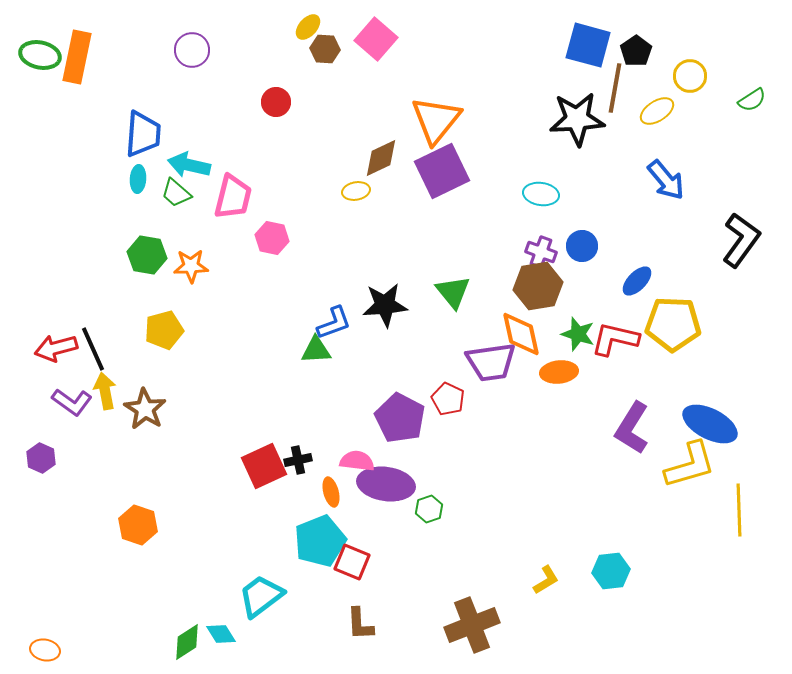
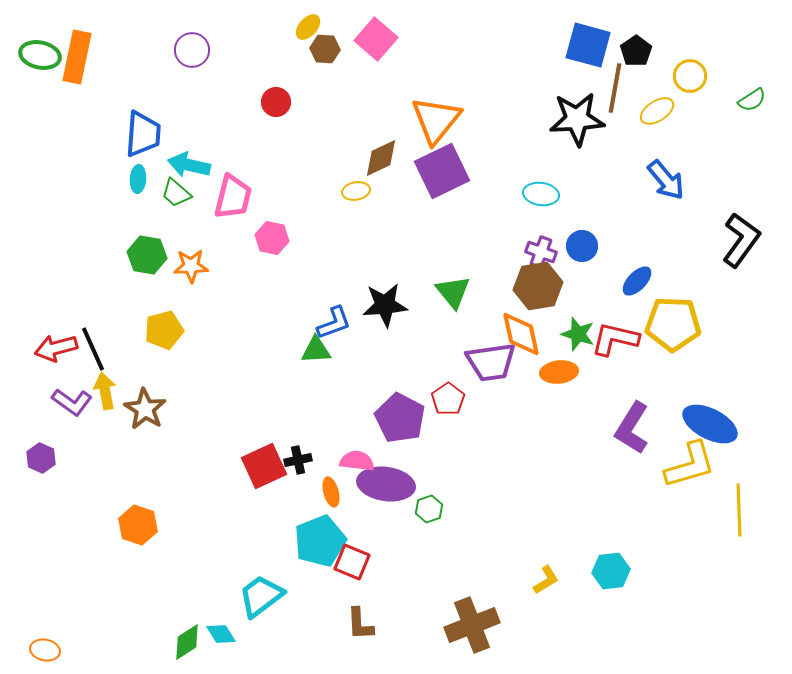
red pentagon at (448, 399): rotated 12 degrees clockwise
